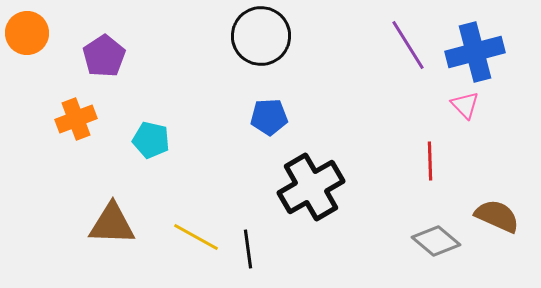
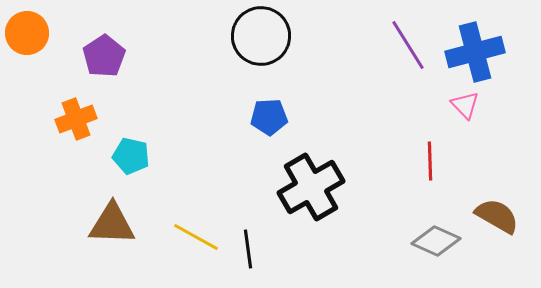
cyan pentagon: moved 20 px left, 16 px down
brown semicircle: rotated 6 degrees clockwise
gray diamond: rotated 15 degrees counterclockwise
